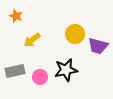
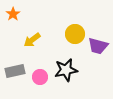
orange star: moved 3 px left, 2 px up; rotated 16 degrees clockwise
